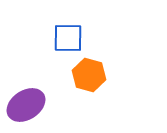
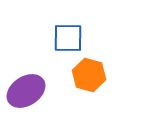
purple ellipse: moved 14 px up
